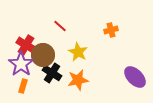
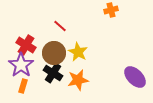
orange cross: moved 20 px up
brown circle: moved 11 px right, 2 px up
purple star: moved 1 px down
black cross: moved 1 px right
